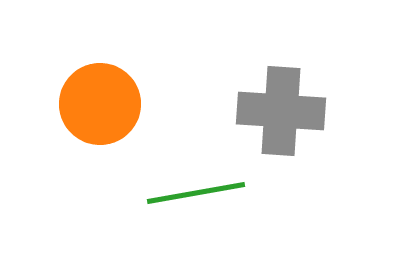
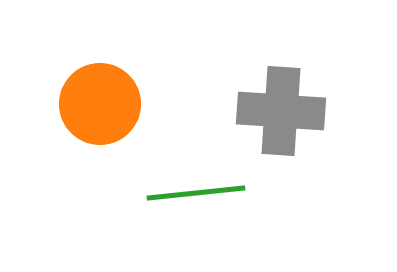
green line: rotated 4 degrees clockwise
